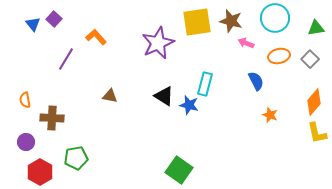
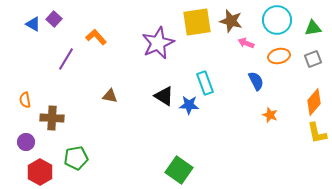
cyan circle: moved 2 px right, 2 px down
blue triangle: rotated 21 degrees counterclockwise
green triangle: moved 3 px left
gray square: moved 3 px right; rotated 24 degrees clockwise
cyan rectangle: moved 1 px up; rotated 35 degrees counterclockwise
blue star: rotated 12 degrees counterclockwise
